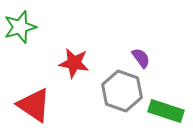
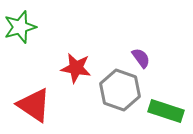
red star: moved 2 px right, 5 px down
gray hexagon: moved 2 px left, 1 px up
